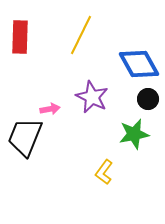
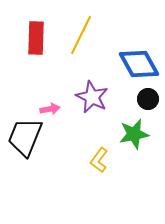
red rectangle: moved 16 px right, 1 px down
yellow L-shape: moved 5 px left, 12 px up
